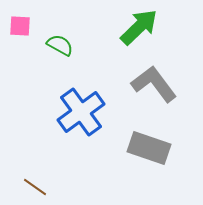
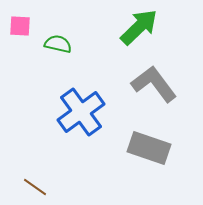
green semicircle: moved 2 px left, 1 px up; rotated 16 degrees counterclockwise
